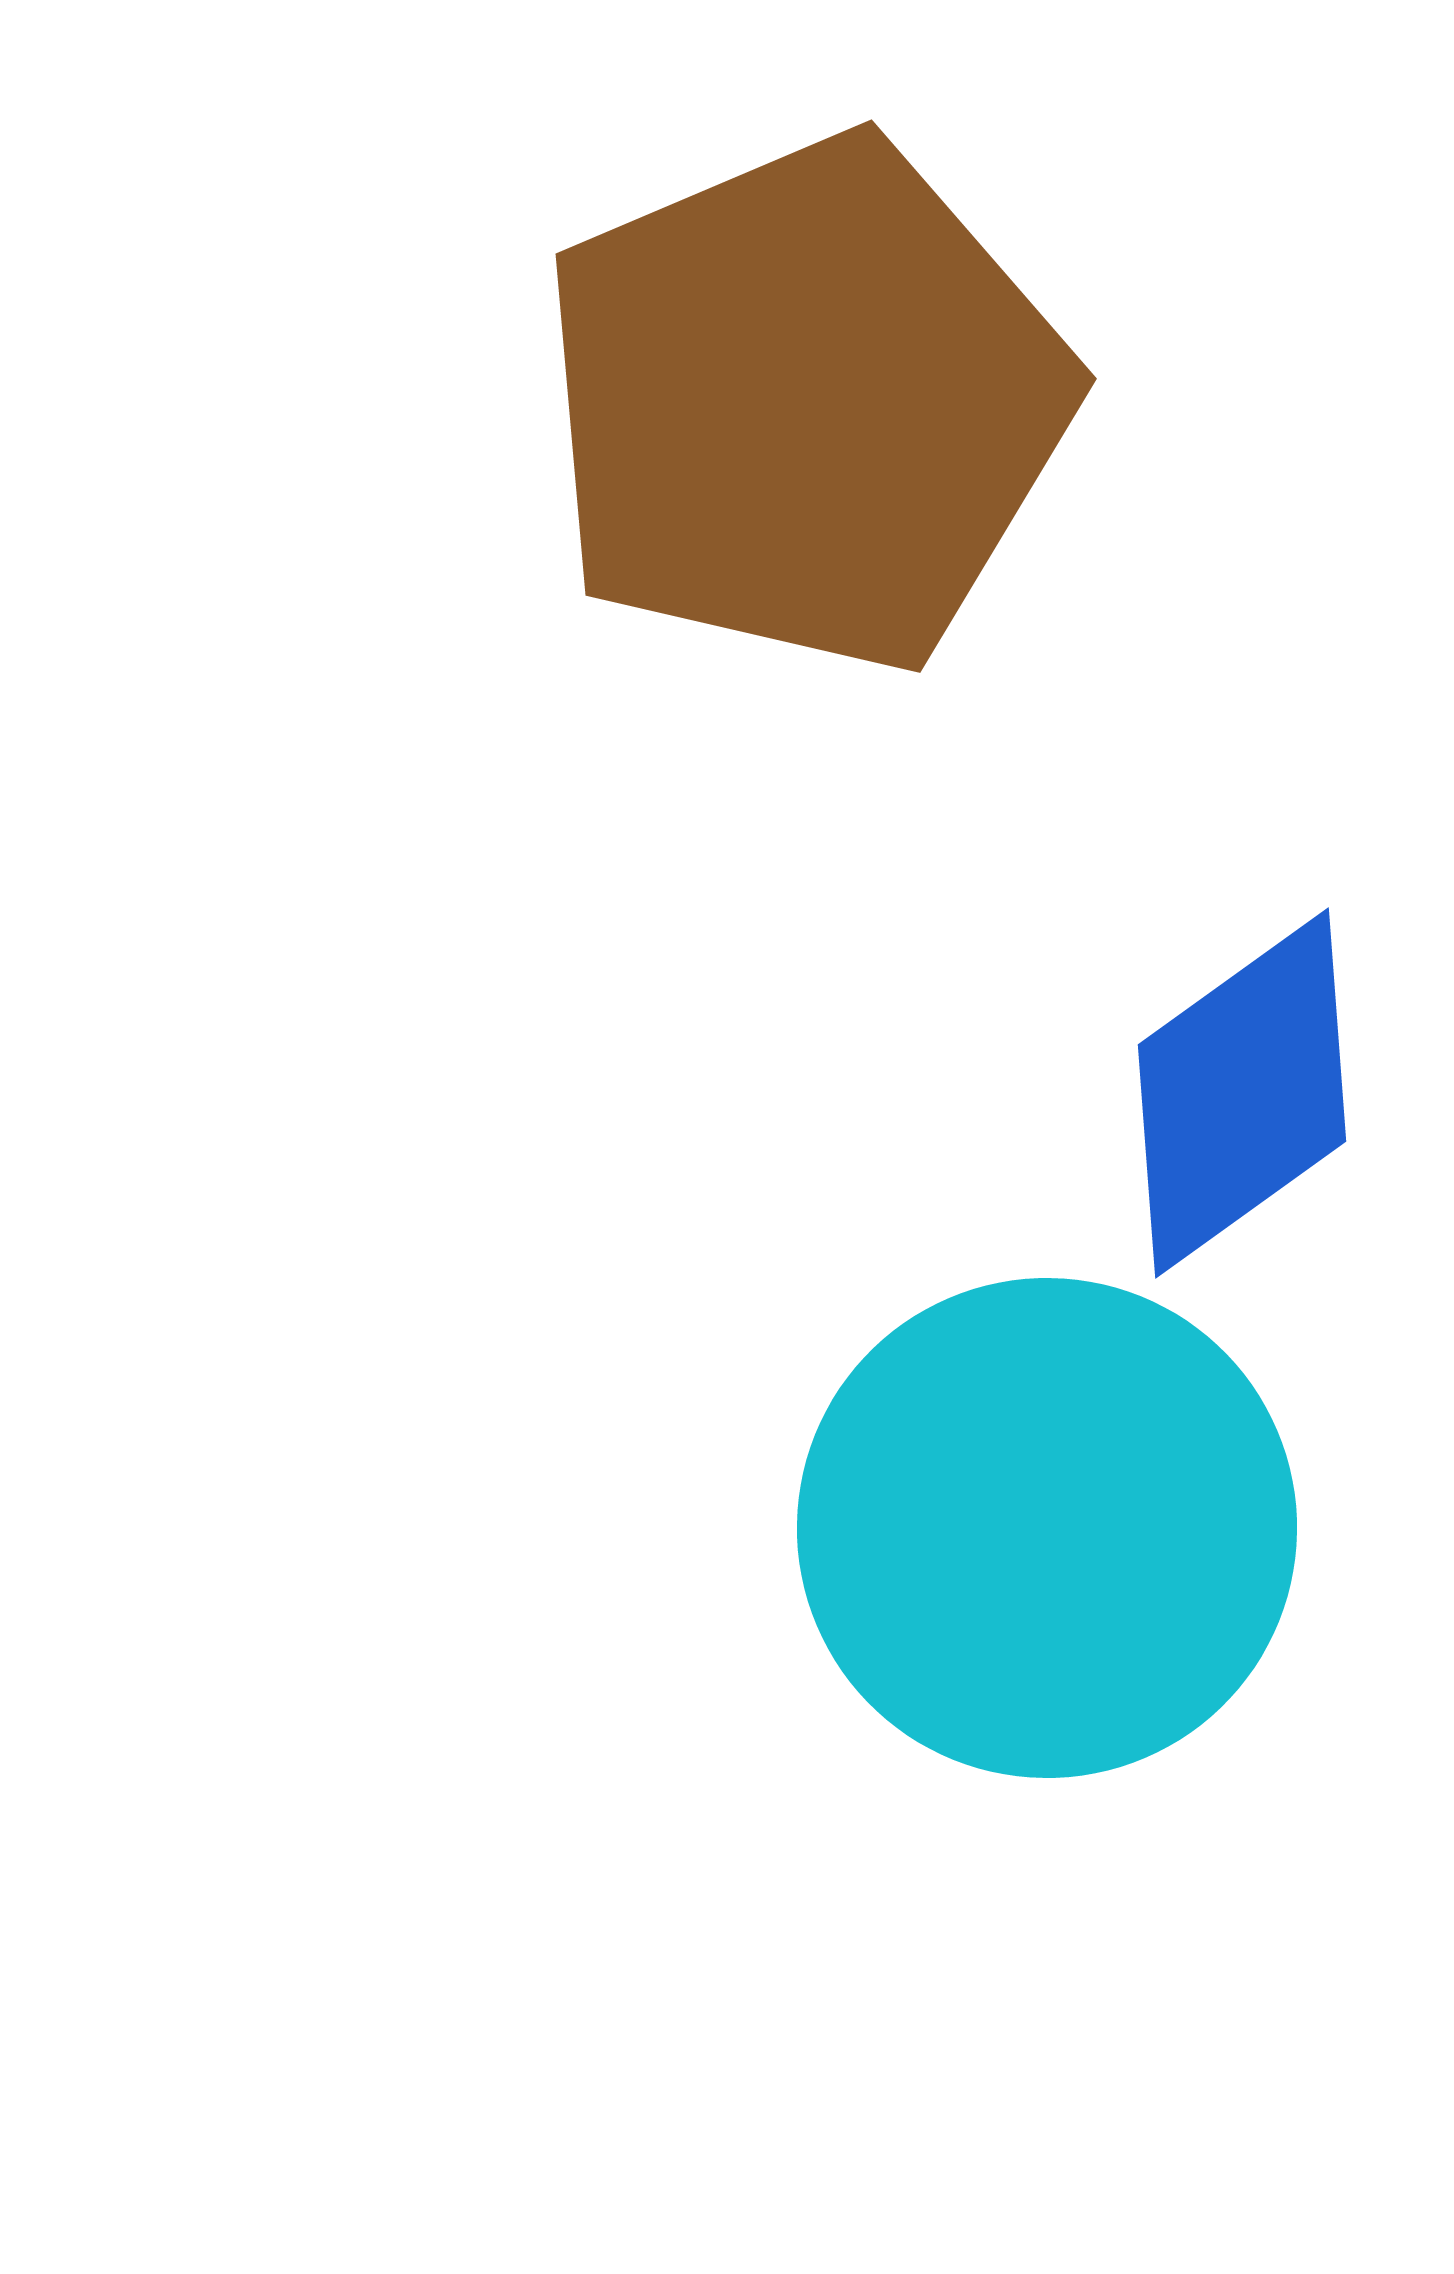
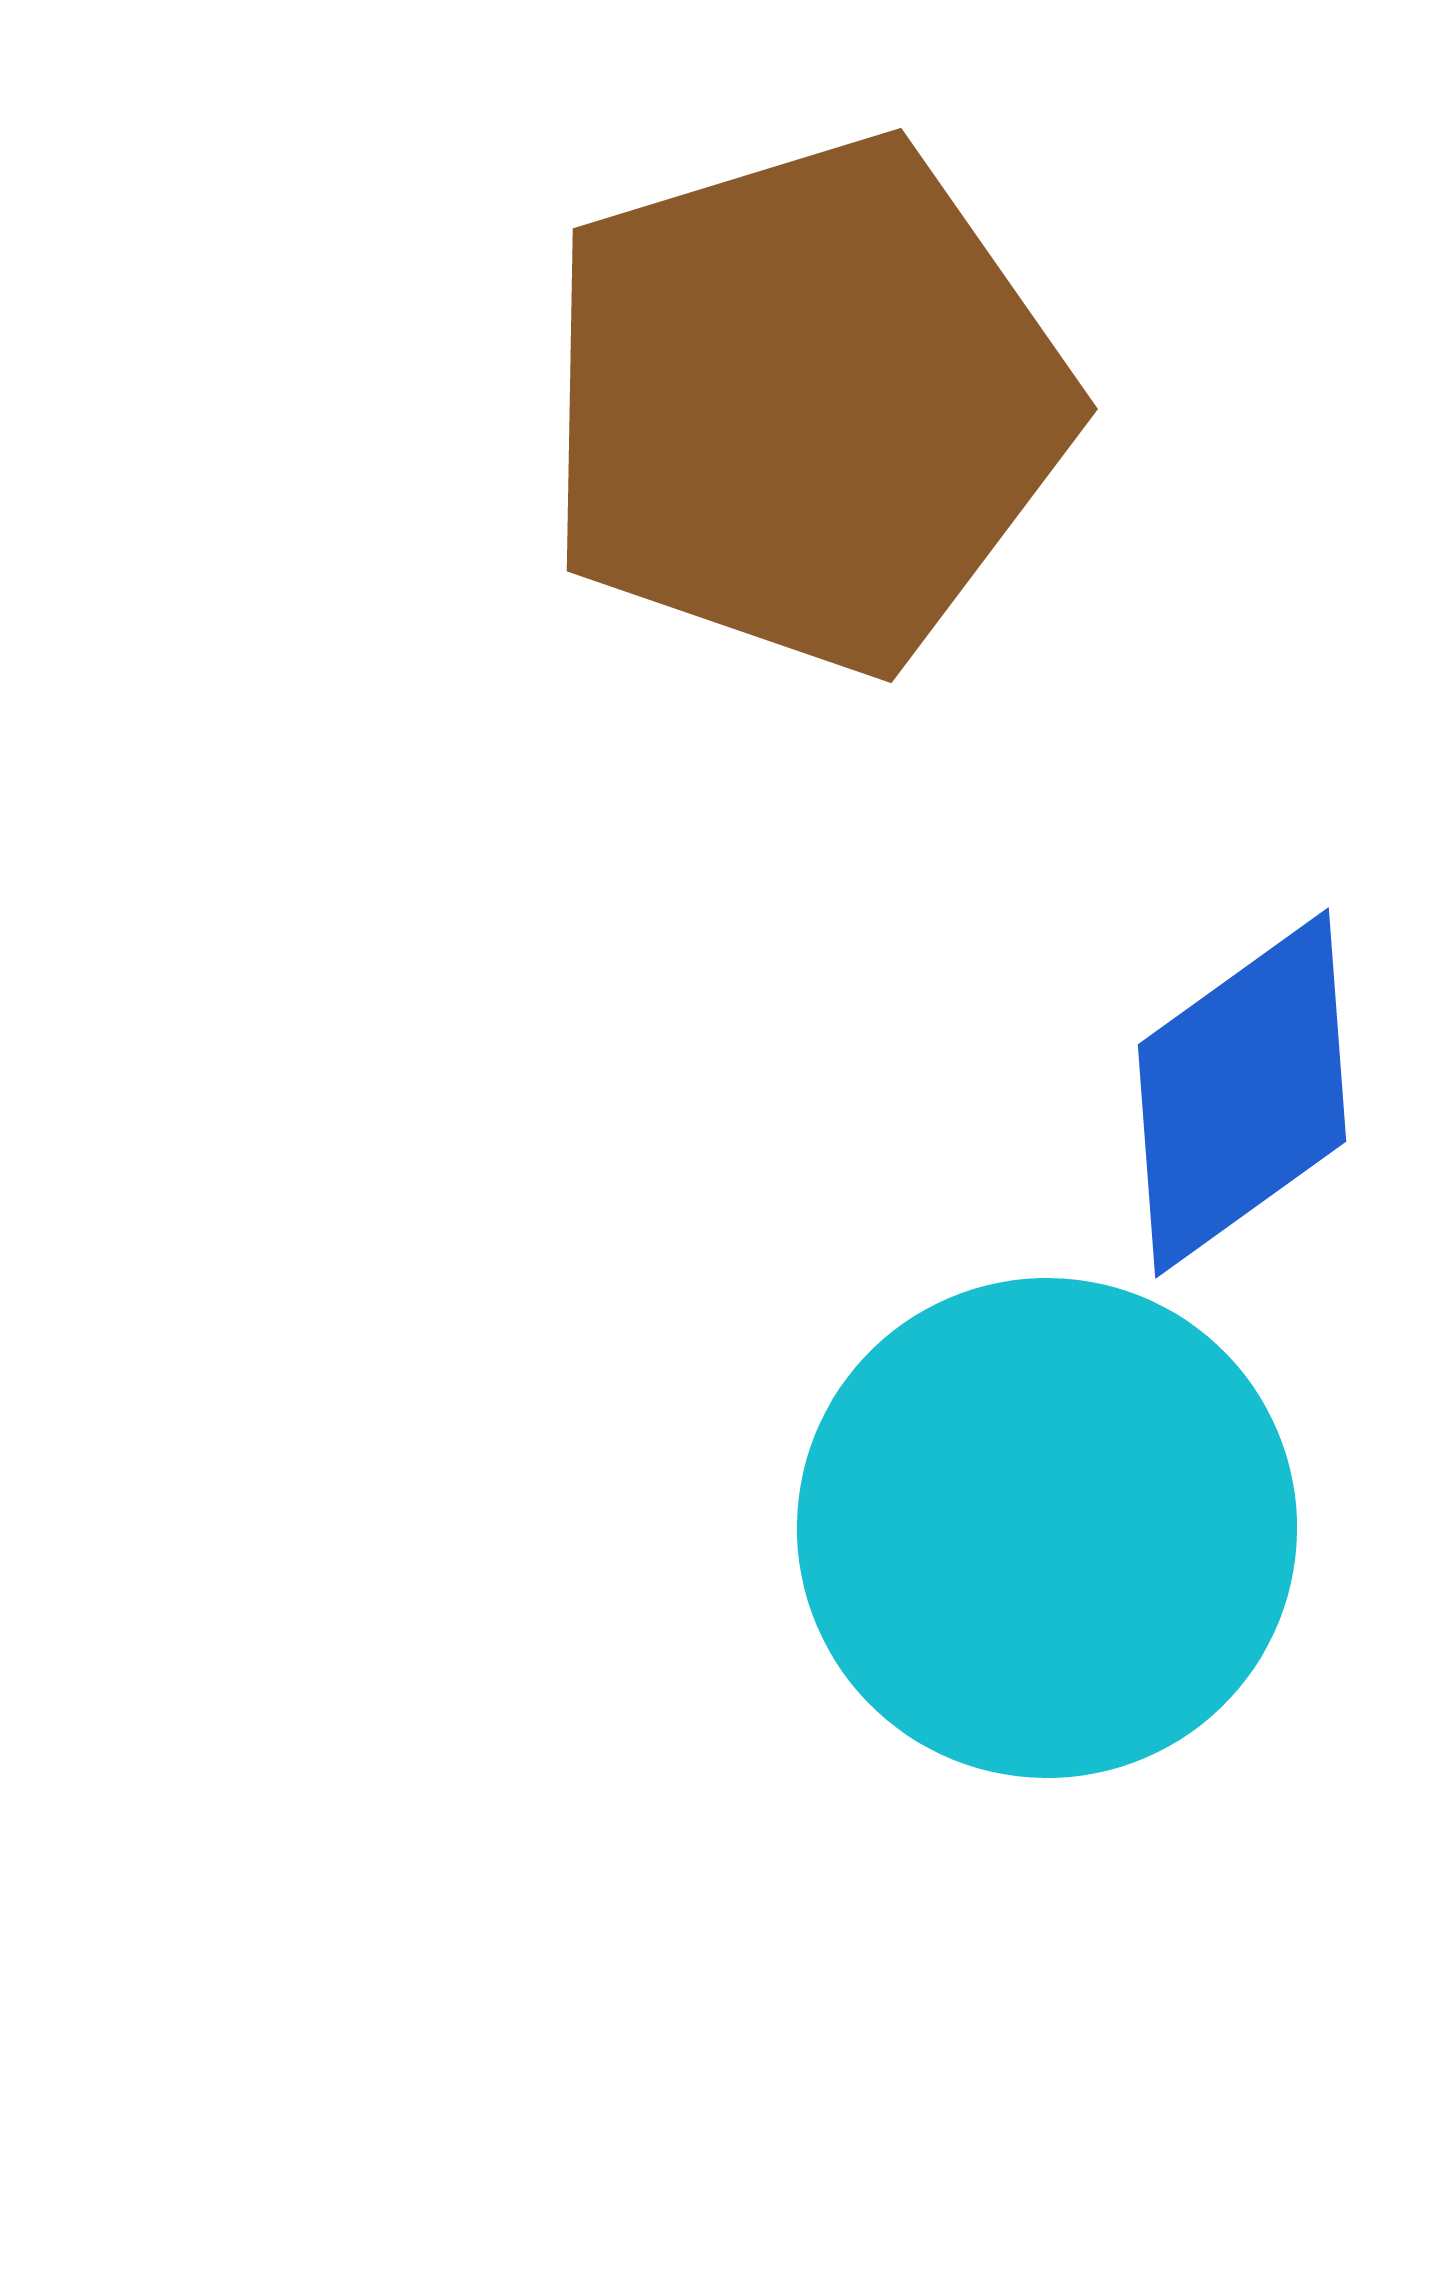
brown pentagon: rotated 6 degrees clockwise
